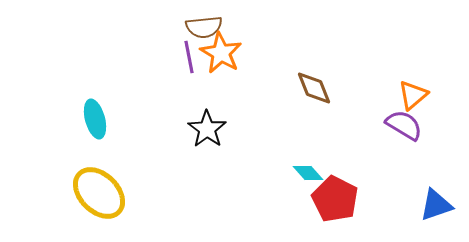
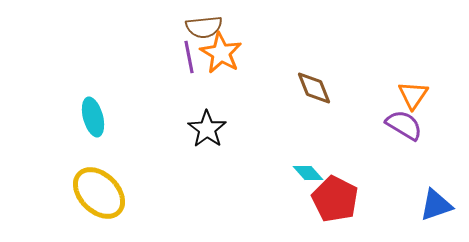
orange triangle: rotated 16 degrees counterclockwise
cyan ellipse: moved 2 px left, 2 px up
